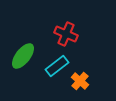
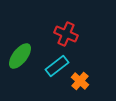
green ellipse: moved 3 px left
